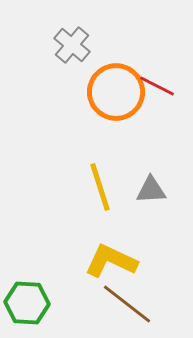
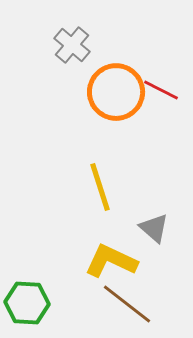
red line: moved 4 px right, 4 px down
gray triangle: moved 3 px right, 38 px down; rotated 44 degrees clockwise
